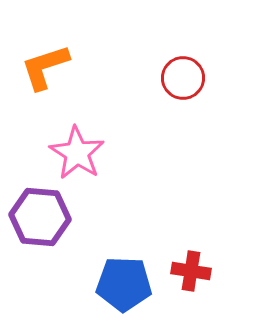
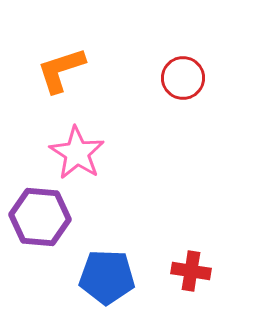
orange L-shape: moved 16 px right, 3 px down
blue pentagon: moved 17 px left, 7 px up
